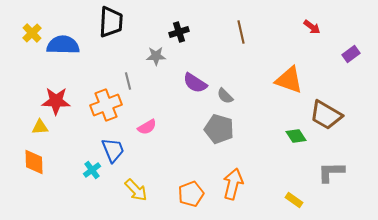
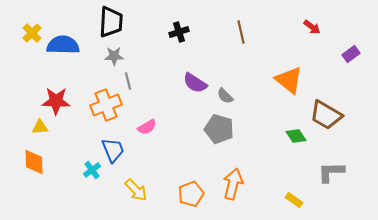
gray star: moved 42 px left
orange triangle: rotated 20 degrees clockwise
